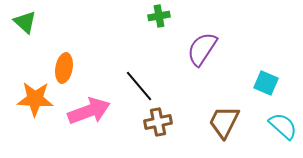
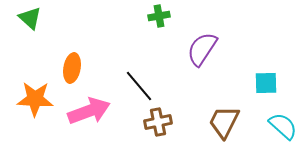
green triangle: moved 5 px right, 4 px up
orange ellipse: moved 8 px right
cyan square: rotated 25 degrees counterclockwise
